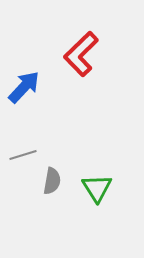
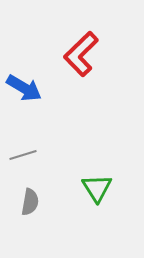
blue arrow: moved 1 px down; rotated 78 degrees clockwise
gray semicircle: moved 22 px left, 21 px down
